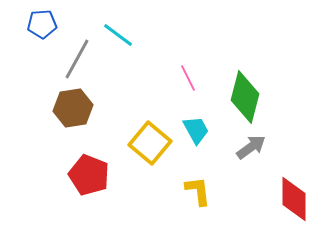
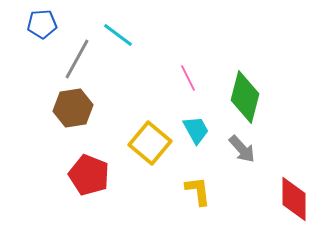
gray arrow: moved 9 px left, 2 px down; rotated 84 degrees clockwise
